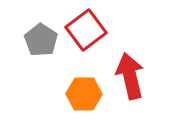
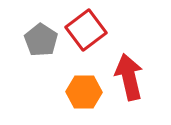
red arrow: moved 1 px left, 1 px down
orange hexagon: moved 2 px up
